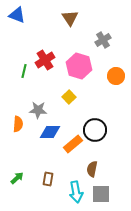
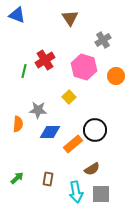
pink hexagon: moved 5 px right, 1 px down
brown semicircle: rotated 133 degrees counterclockwise
